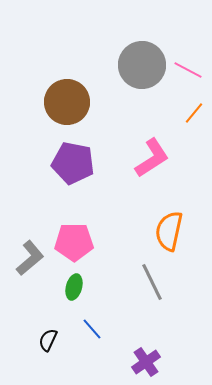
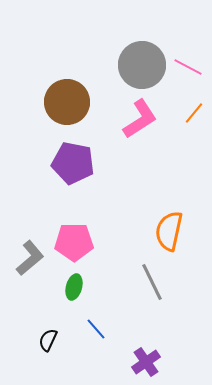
pink line: moved 3 px up
pink L-shape: moved 12 px left, 39 px up
blue line: moved 4 px right
